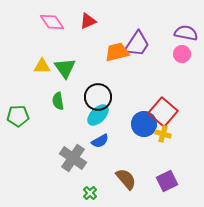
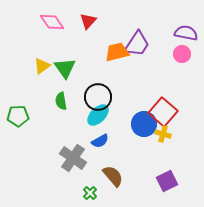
red triangle: rotated 24 degrees counterclockwise
yellow triangle: rotated 36 degrees counterclockwise
green semicircle: moved 3 px right
brown semicircle: moved 13 px left, 3 px up
